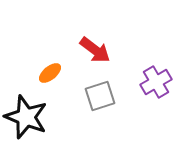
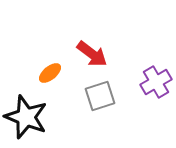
red arrow: moved 3 px left, 4 px down
